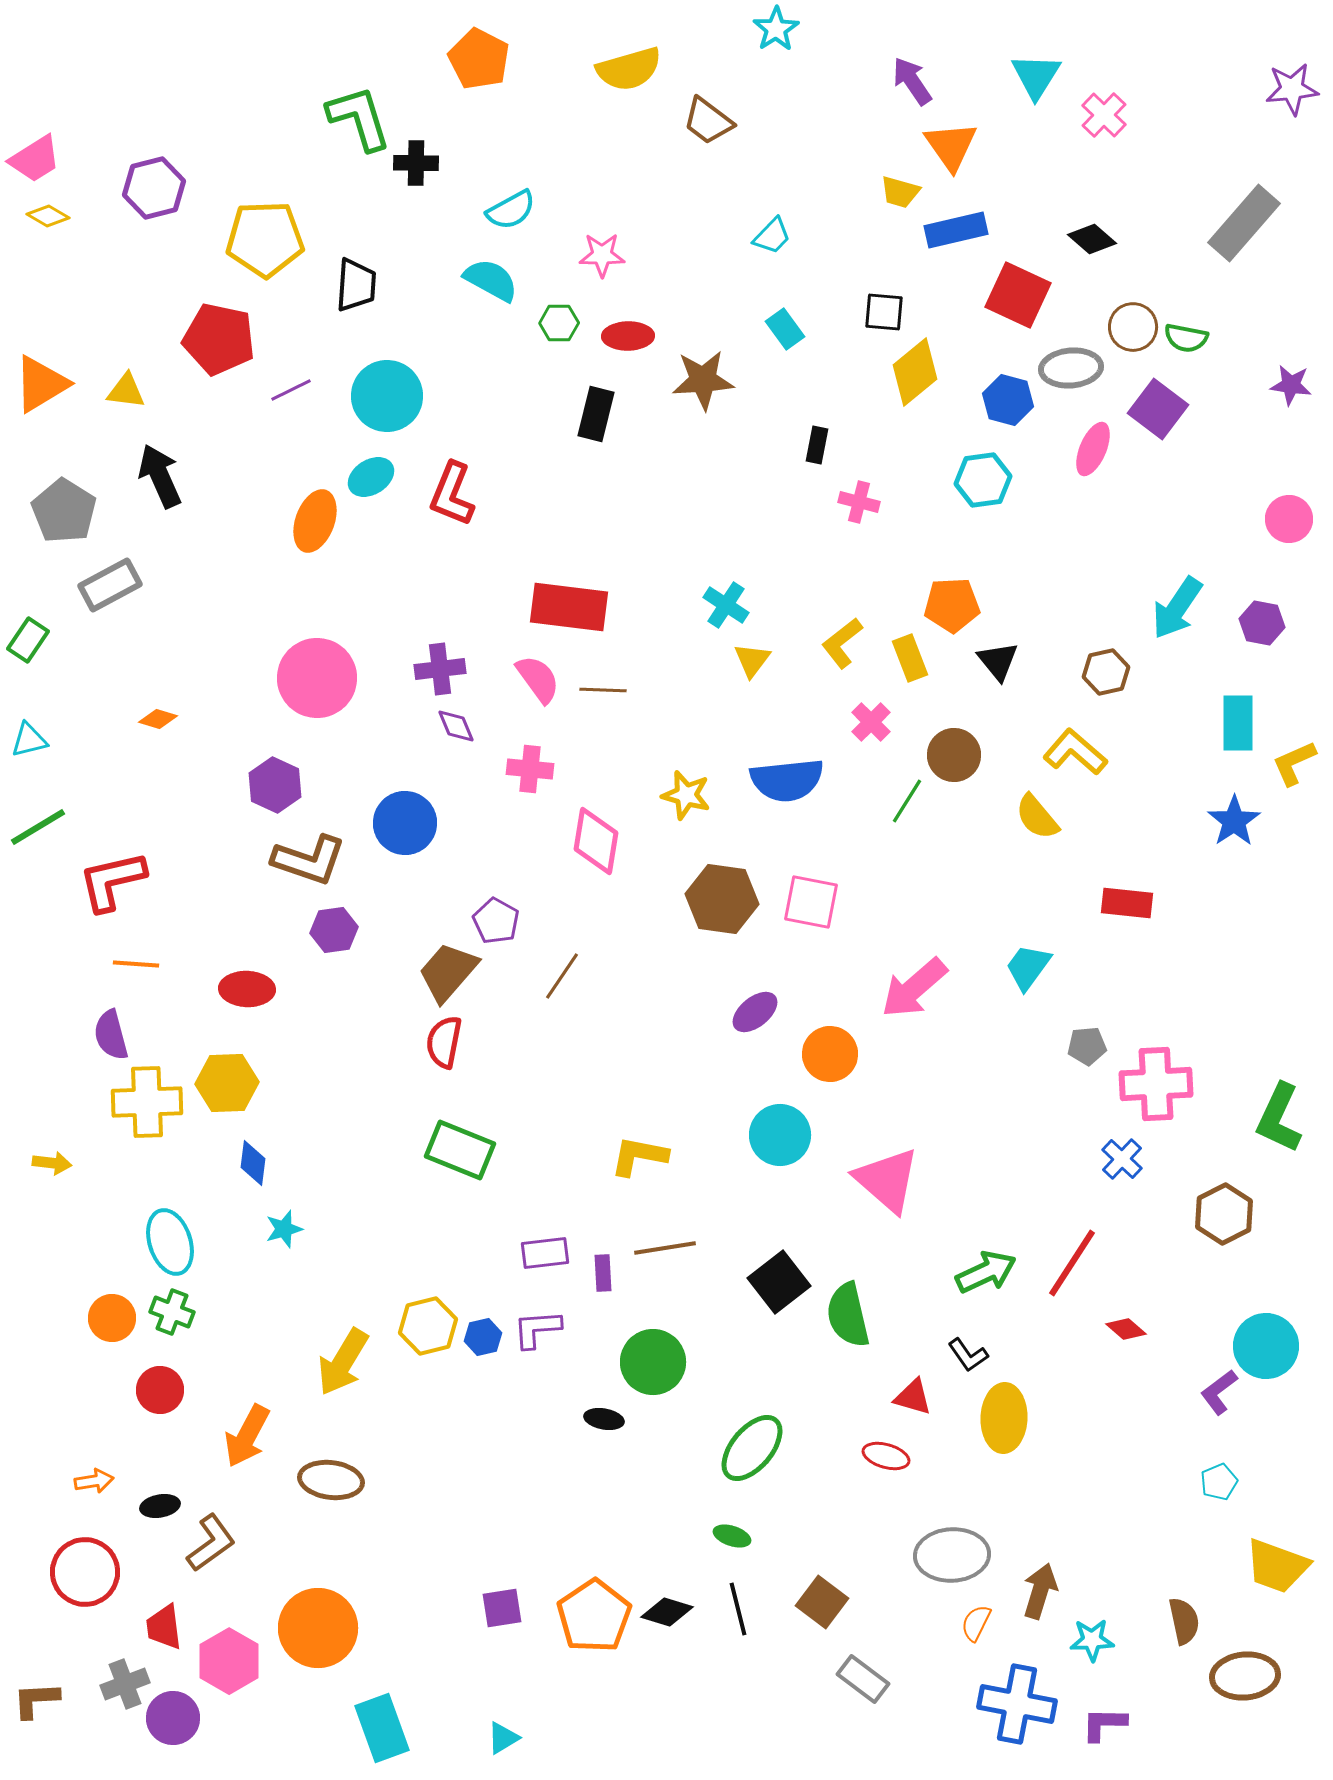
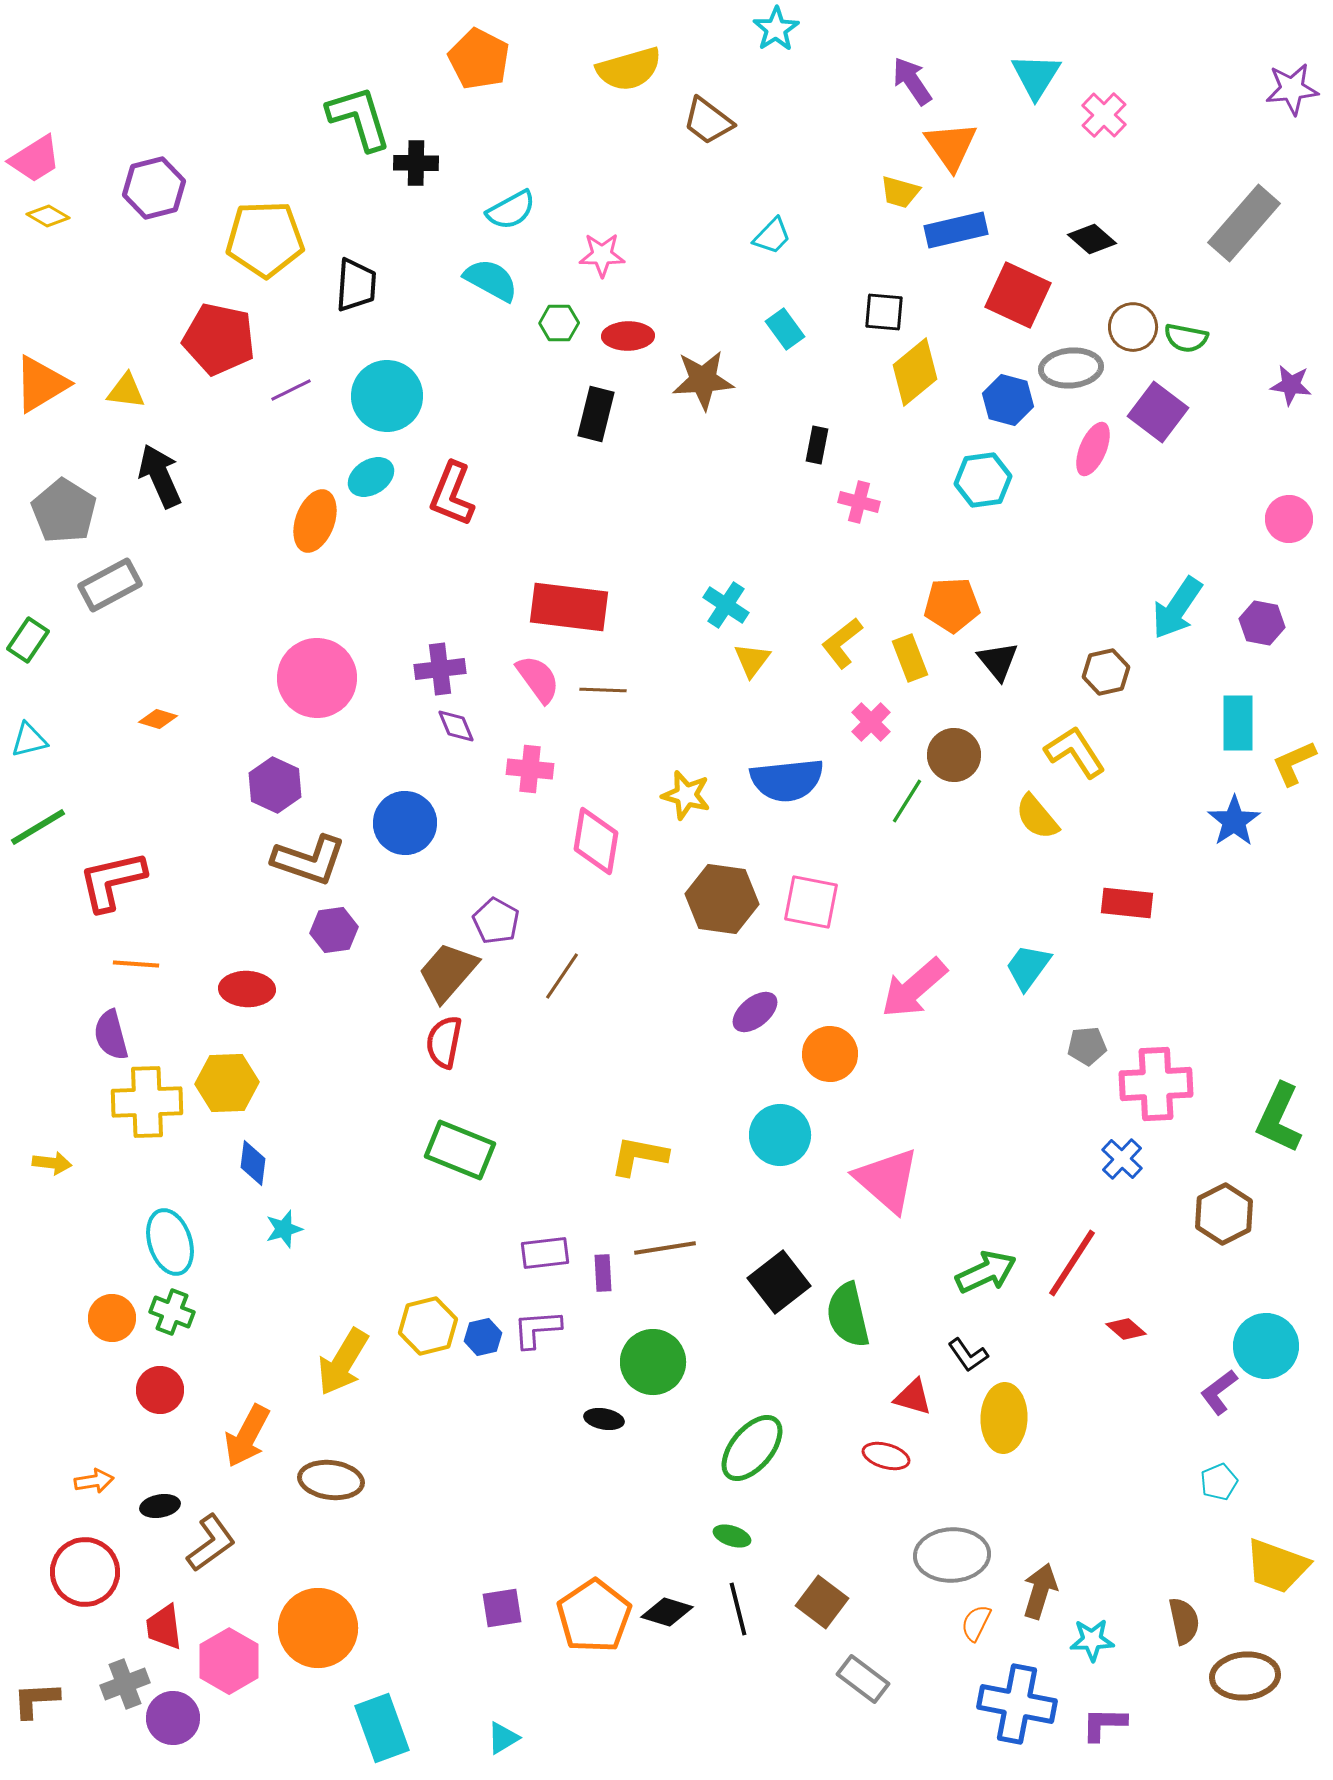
purple square at (1158, 409): moved 3 px down
yellow L-shape at (1075, 752): rotated 16 degrees clockwise
